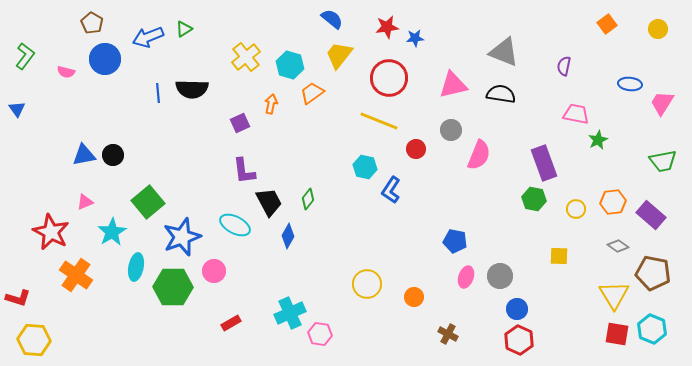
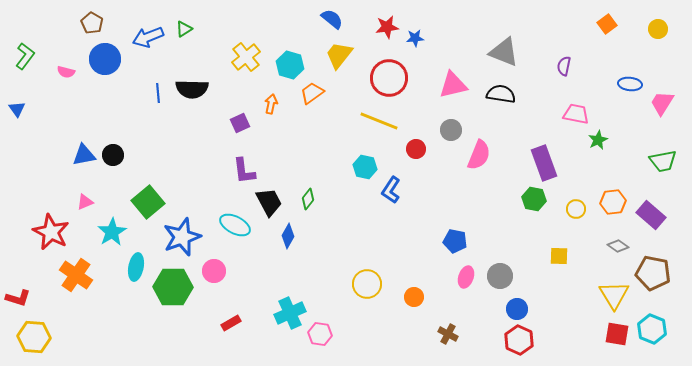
yellow hexagon at (34, 340): moved 3 px up
